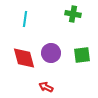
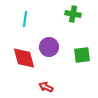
purple circle: moved 2 px left, 6 px up
